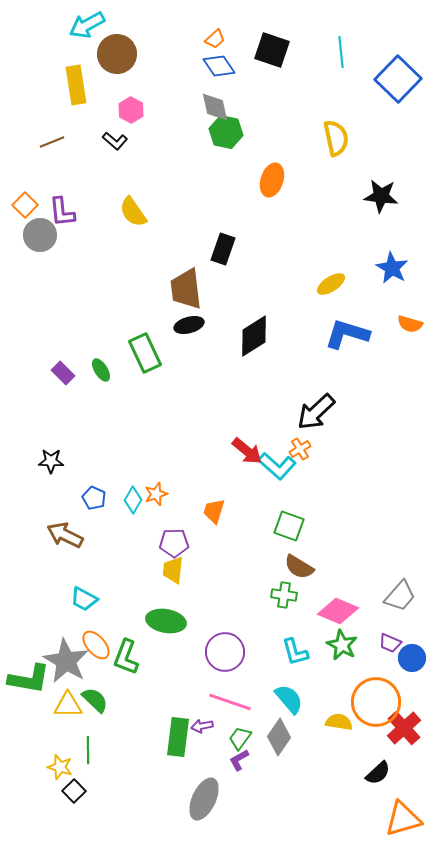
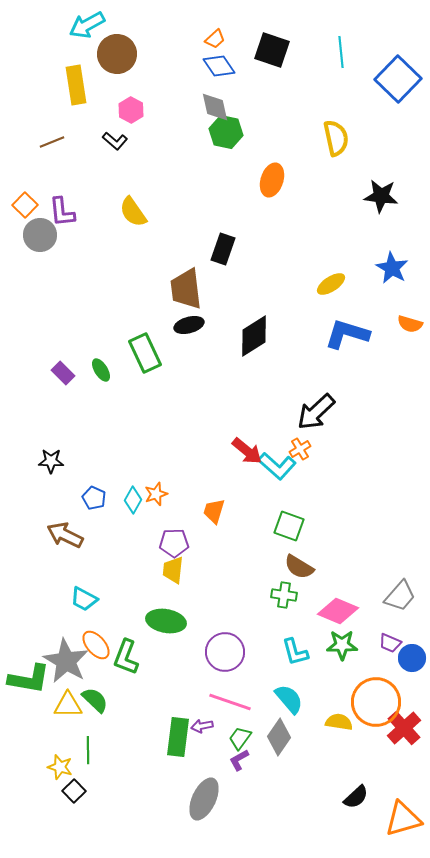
green star at (342, 645): rotated 28 degrees counterclockwise
black semicircle at (378, 773): moved 22 px left, 24 px down
